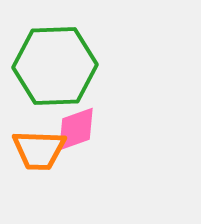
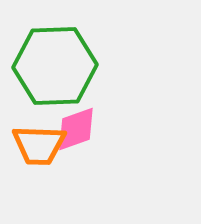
orange trapezoid: moved 5 px up
